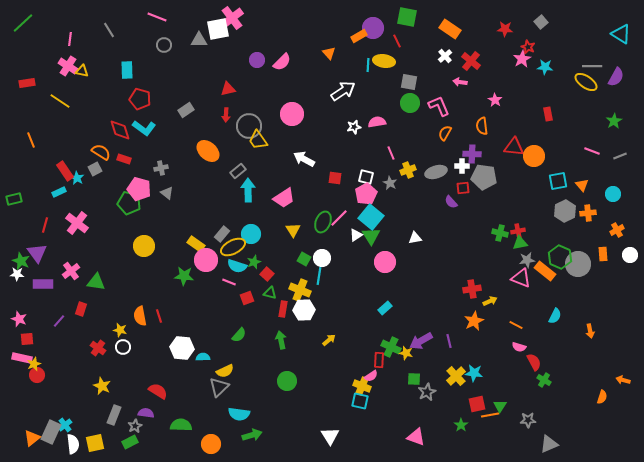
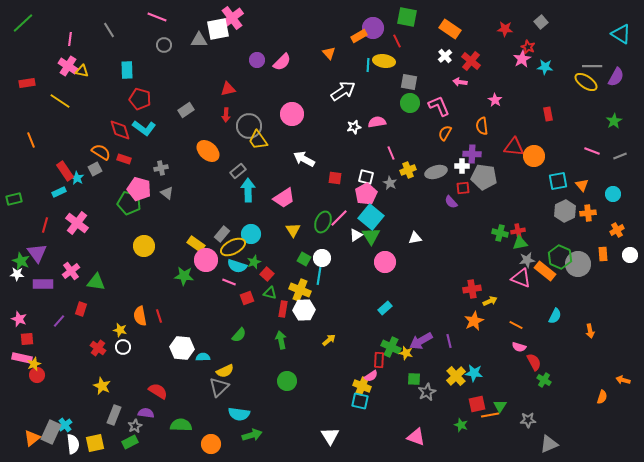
green star at (461, 425): rotated 16 degrees counterclockwise
